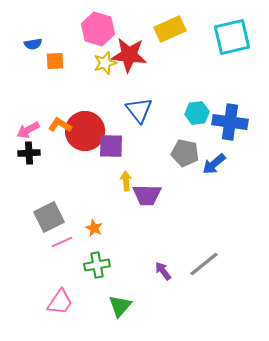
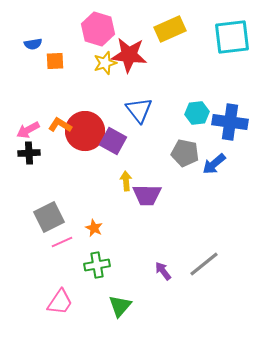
cyan square: rotated 6 degrees clockwise
purple square: moved 2 px right, 5 px up; rotated 28 degrees clockwise
